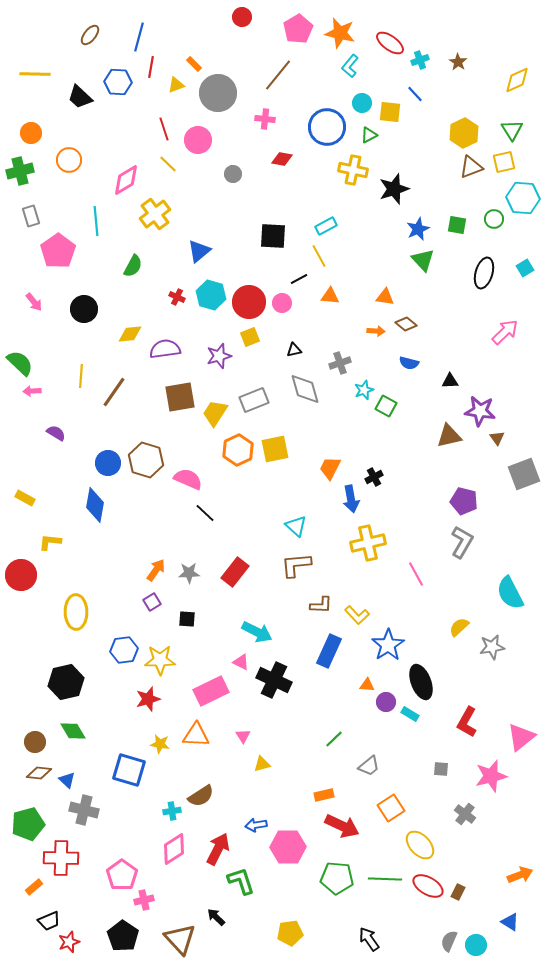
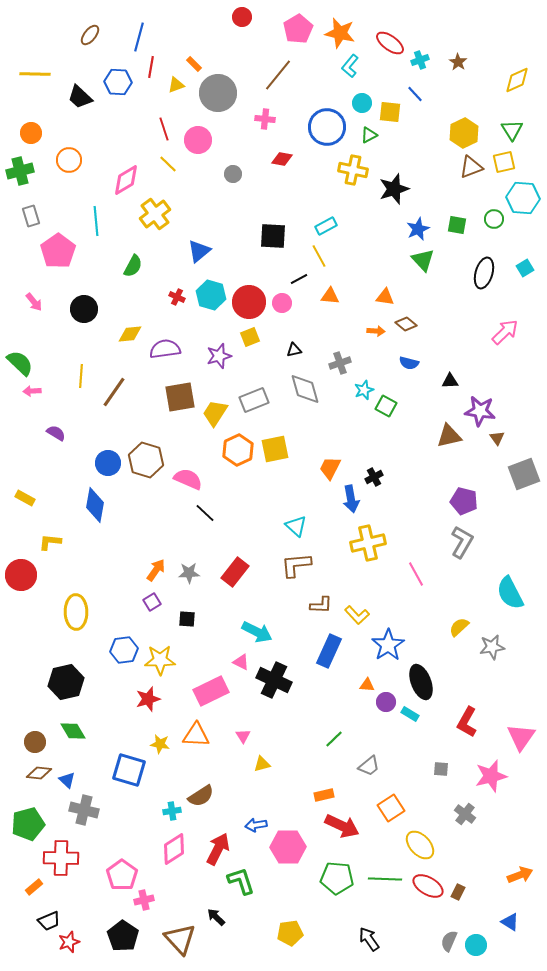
pink triangle at (521, 737): rotated 16 degrees counterclockwise
